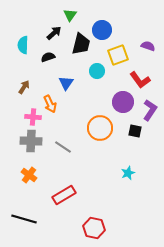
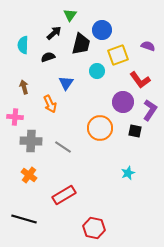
brown arrow: rotated 48 degrees counterclockwise
pink cross: moved 18 px left
